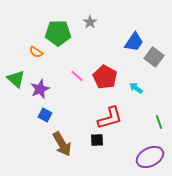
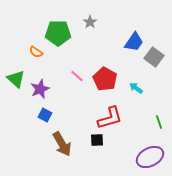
red pentagon: moved 2 px down
